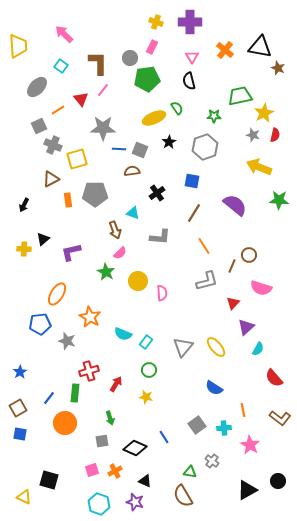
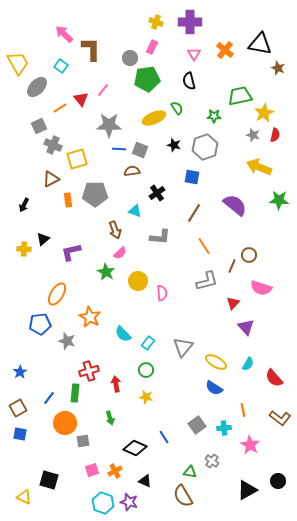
yellow trapezoid at (18, 46): moved 17 px down; rotated 25 degrees counterclockwise
black triangle at (260, 47): moved 3 px up
pink triangle at (192, 57): moved 2 px right, 3 px up
brown L-shape at (98, 63): moved 7 px left, 14 px up
orange line at (58, 110): moved 2 px right, 2 px up
gray star at (103, 128): moved 6 px right, 3 px up
black star at (169, 142): moved 5 px right, 3 px down; rotated 24 degrees counterclockwise
blue square at (192, 181): moved 4 px up
cyan triangle at (133, 213): moved 2 px right, 2 px up
purple triangle at (246, 327): rotated 30 degrees counterclockwise
cyan semicircle at (123, 334): rotated 24 degrees clockwise
cyan rectangle at (146, 342): moved 2 px right, 1 px down
yellow ellipse at (216, 347): moved 15 px down; rotated 20 degrees counterclockwise
cyan semicircle at (258, 349): moved 10 px left, 15 px down
green circle at (149, 370): moved 3 px left
red arrow at (116, 384): rotated 42 degrees counterclockwise
gray square at (102, 441): moved 19 px left
purple star at (135, 502): moved 6 px left
cyan hexagon at (99, 504): moved 4 px right, 1 px up
